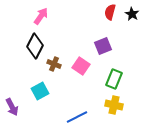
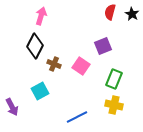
pink arrow: rotated 18 degrees counterclockwise
